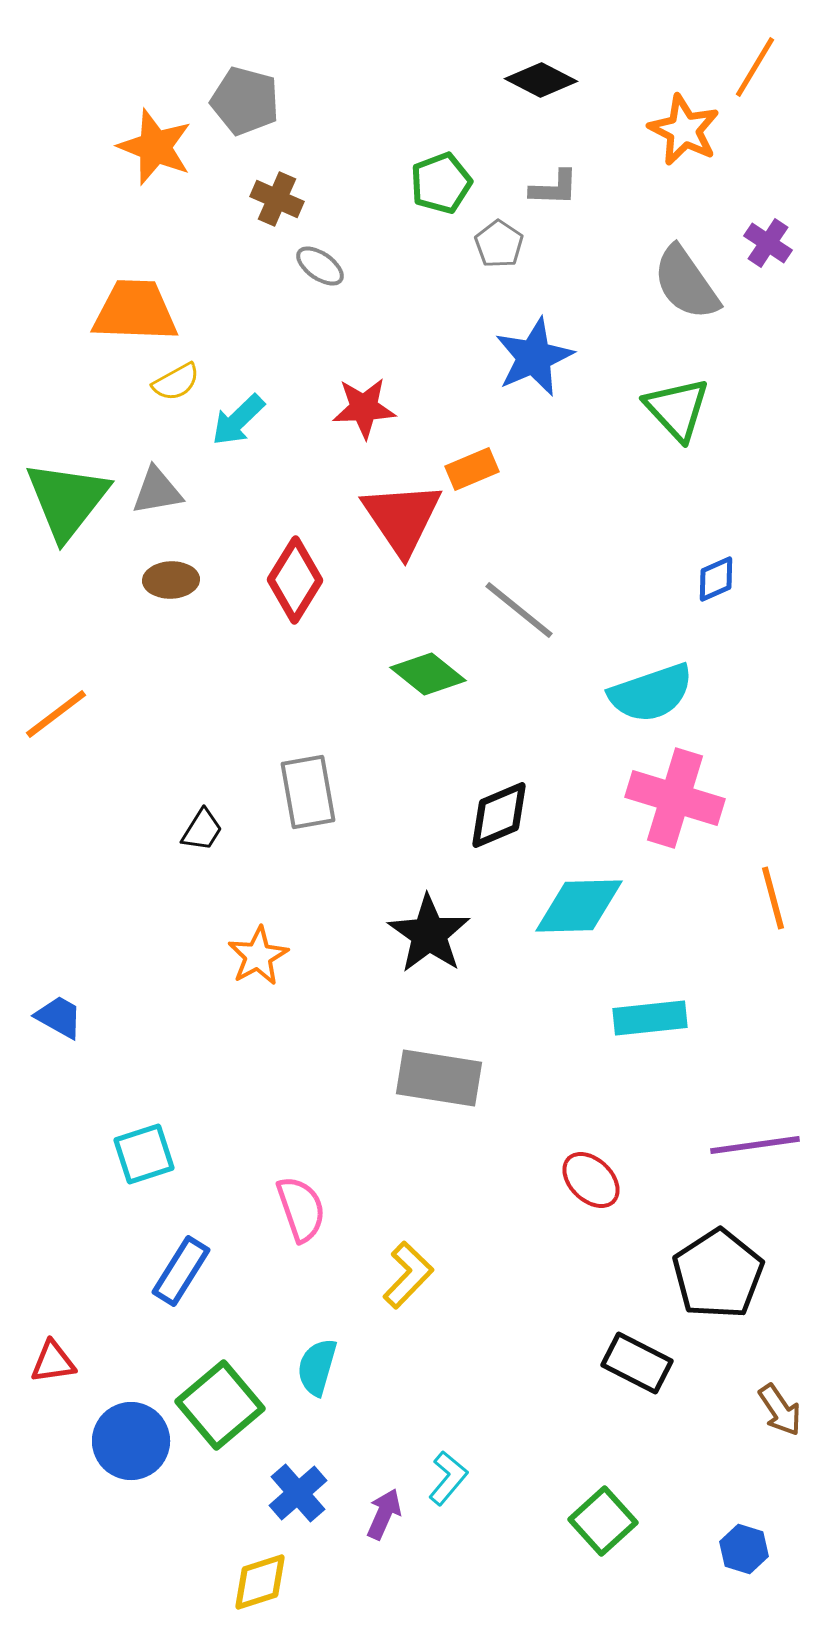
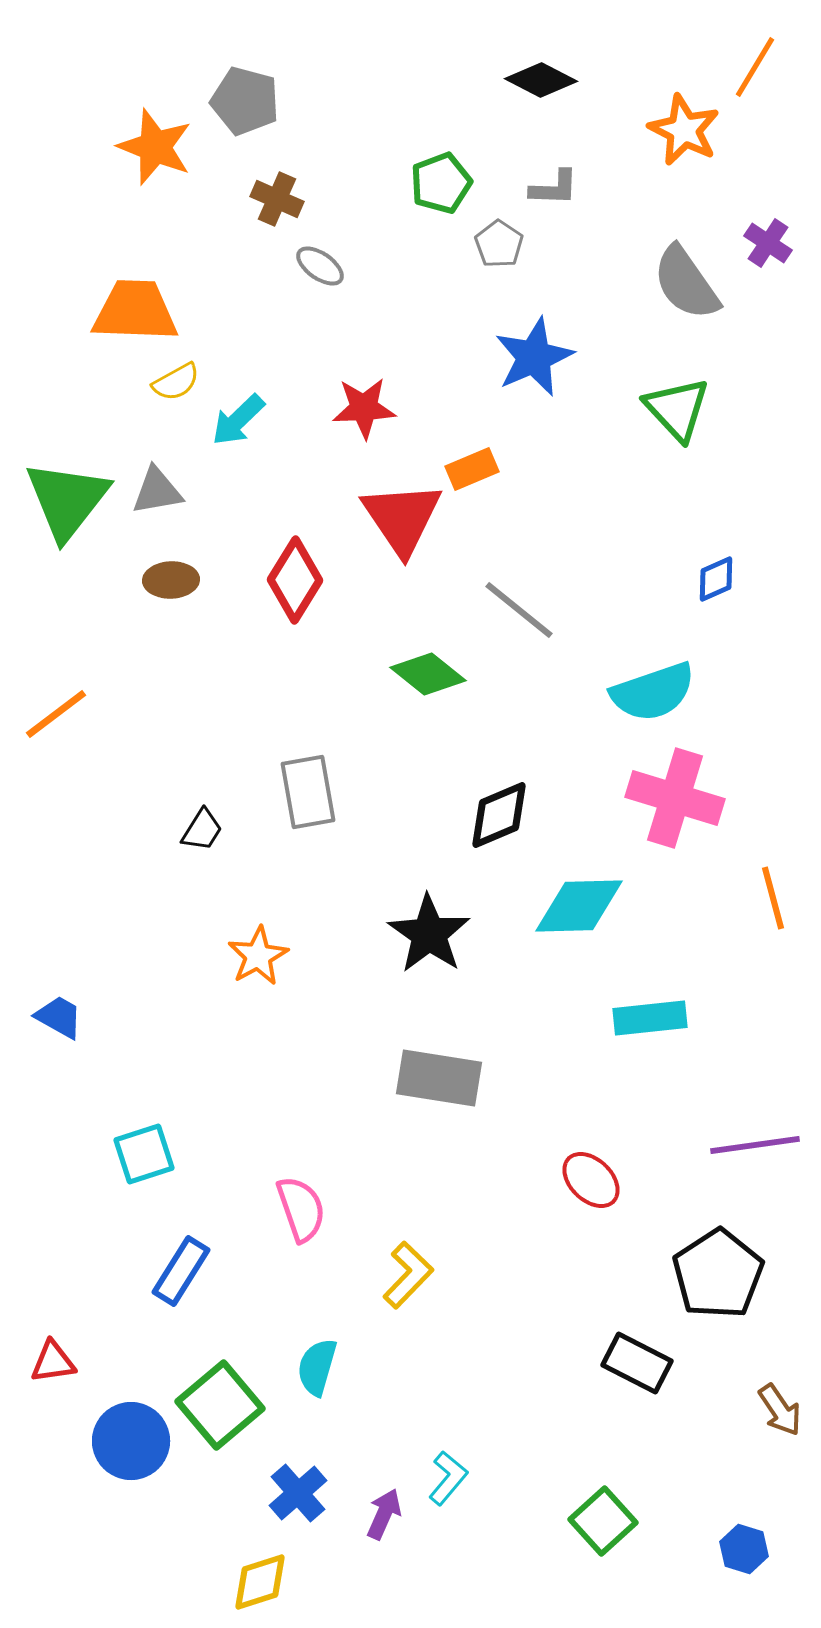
cyan semicircle at (651, 693): moved 2 px right, 1 px up
